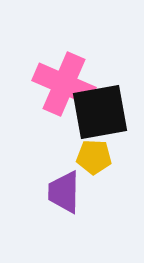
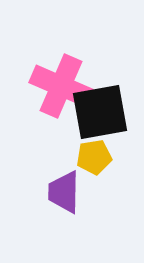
pink cross: moved 3 px left, 2 px down
yellow pentagon: rotated 12 degrees counterclockwise
